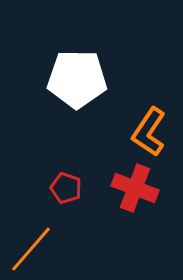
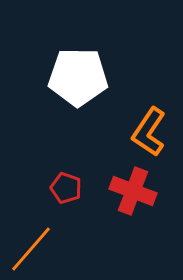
white pentagon: moved 1 px right, 2 px up
red cross: moved 2 px left, 3 px down
